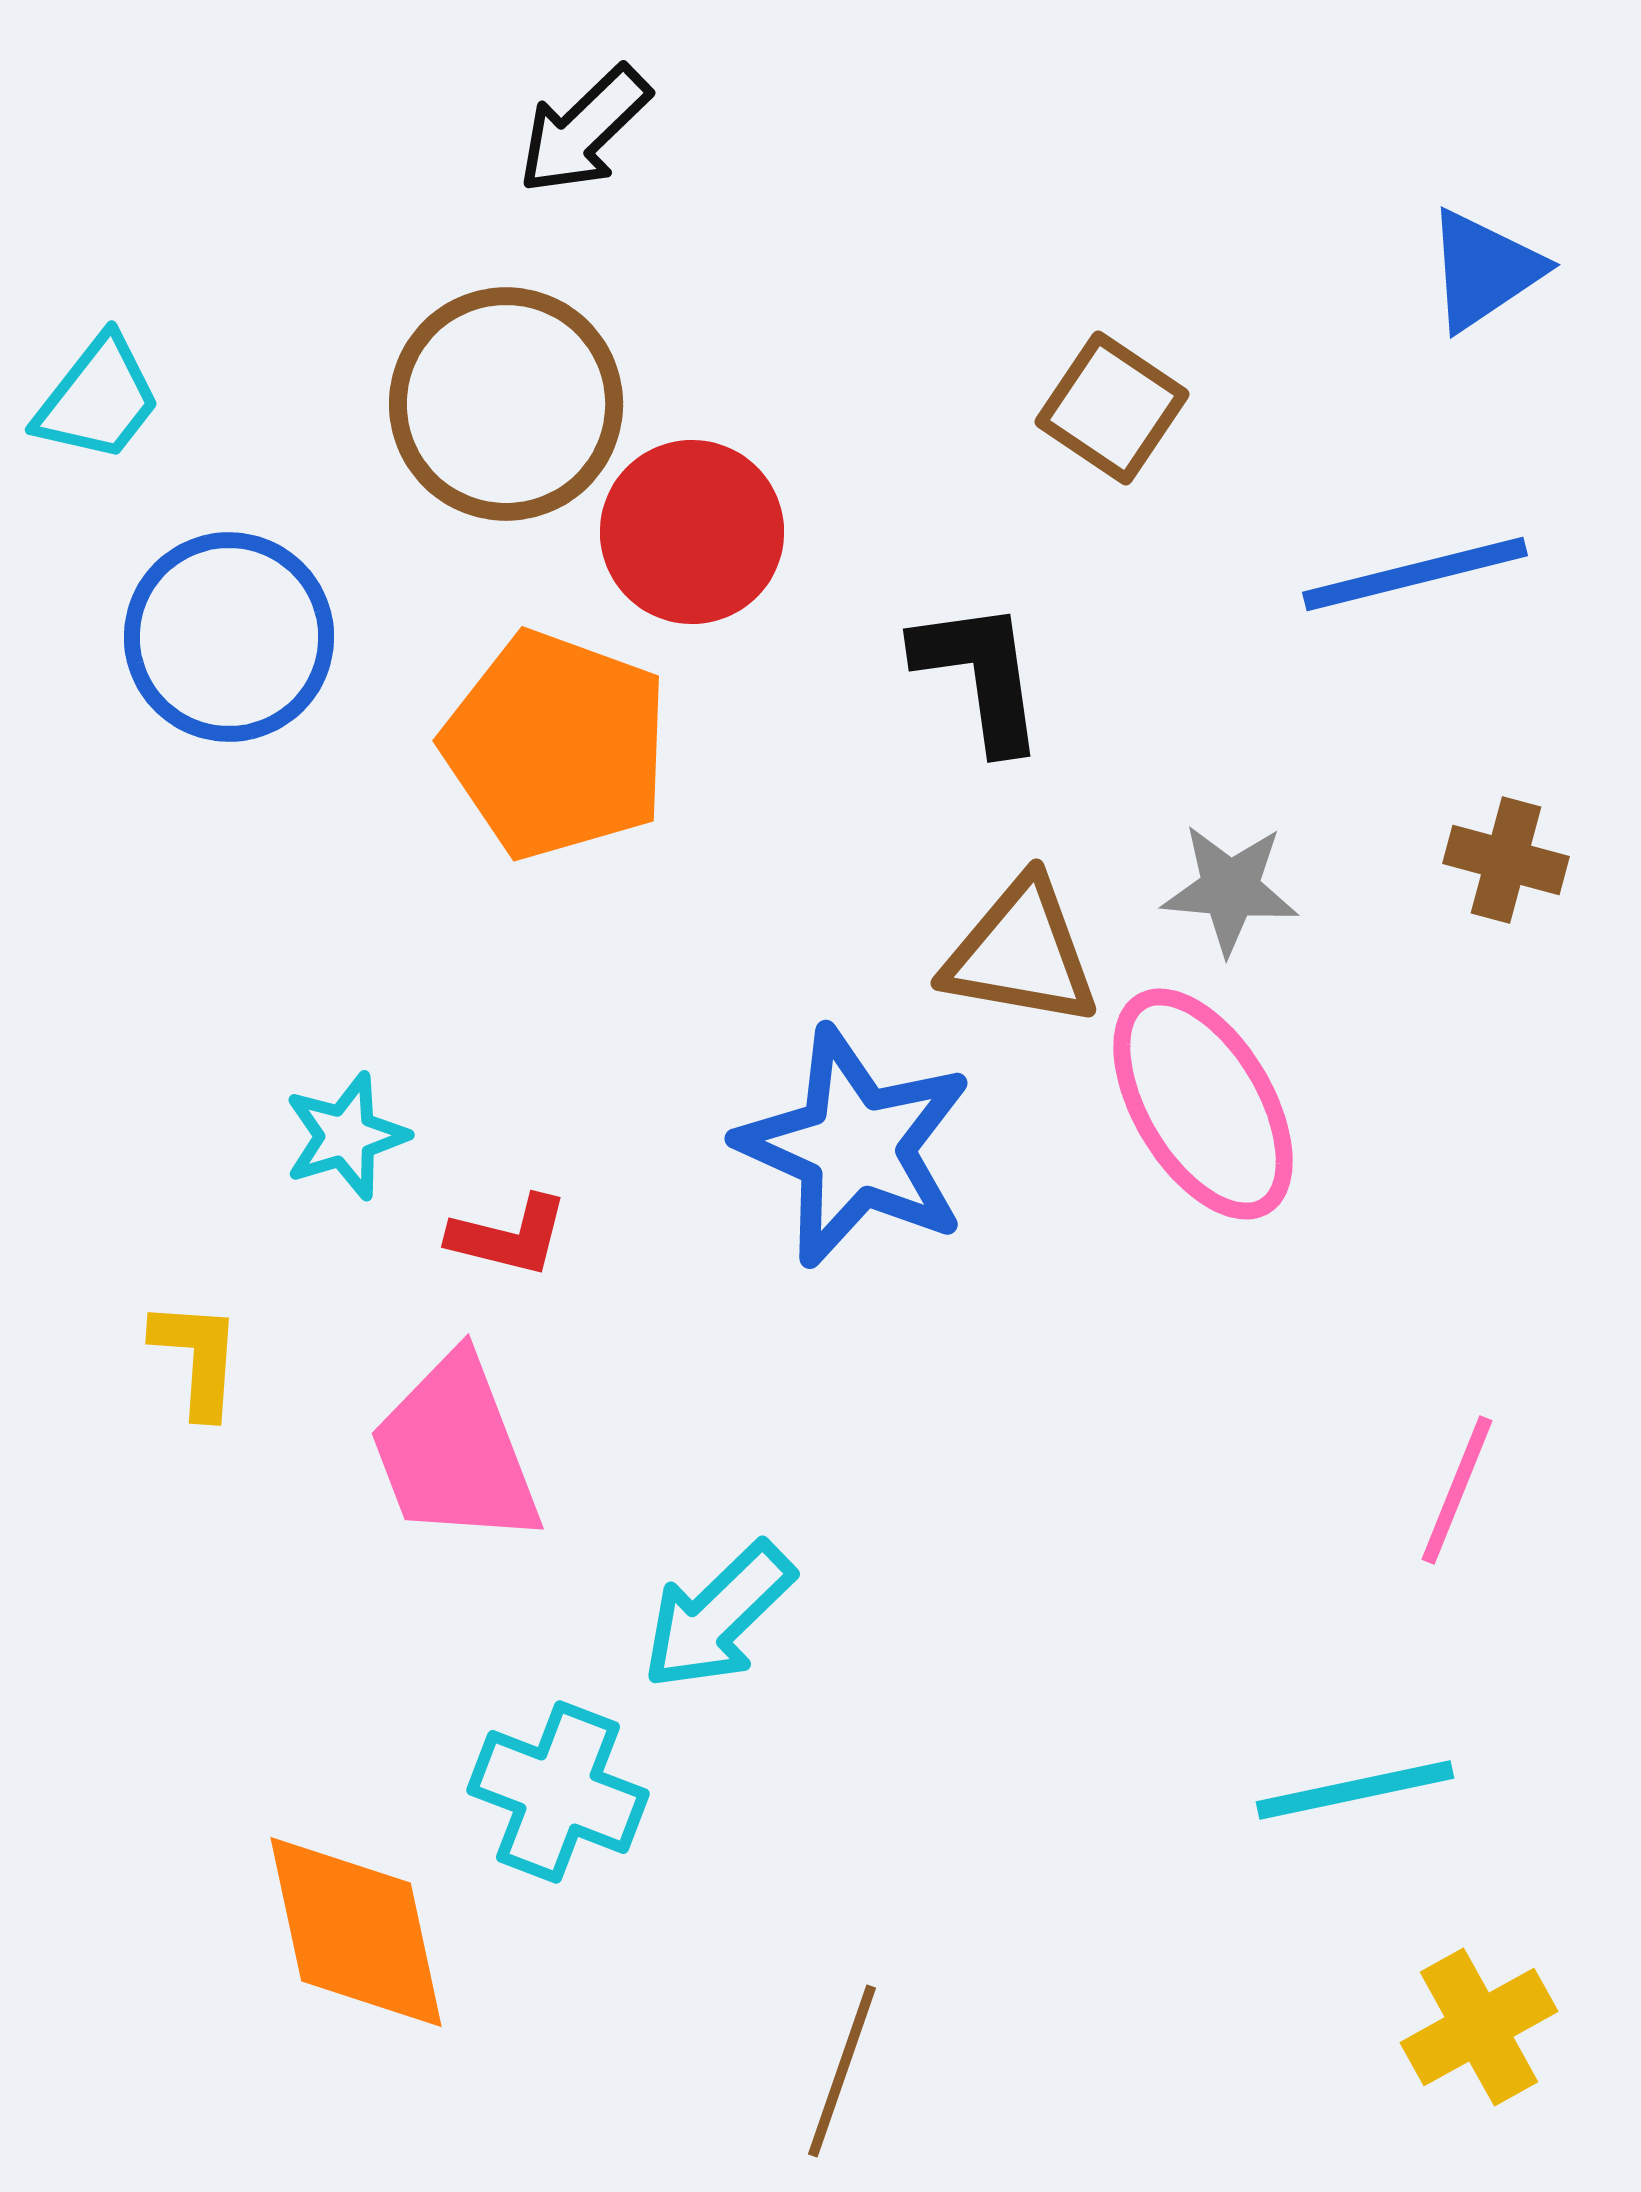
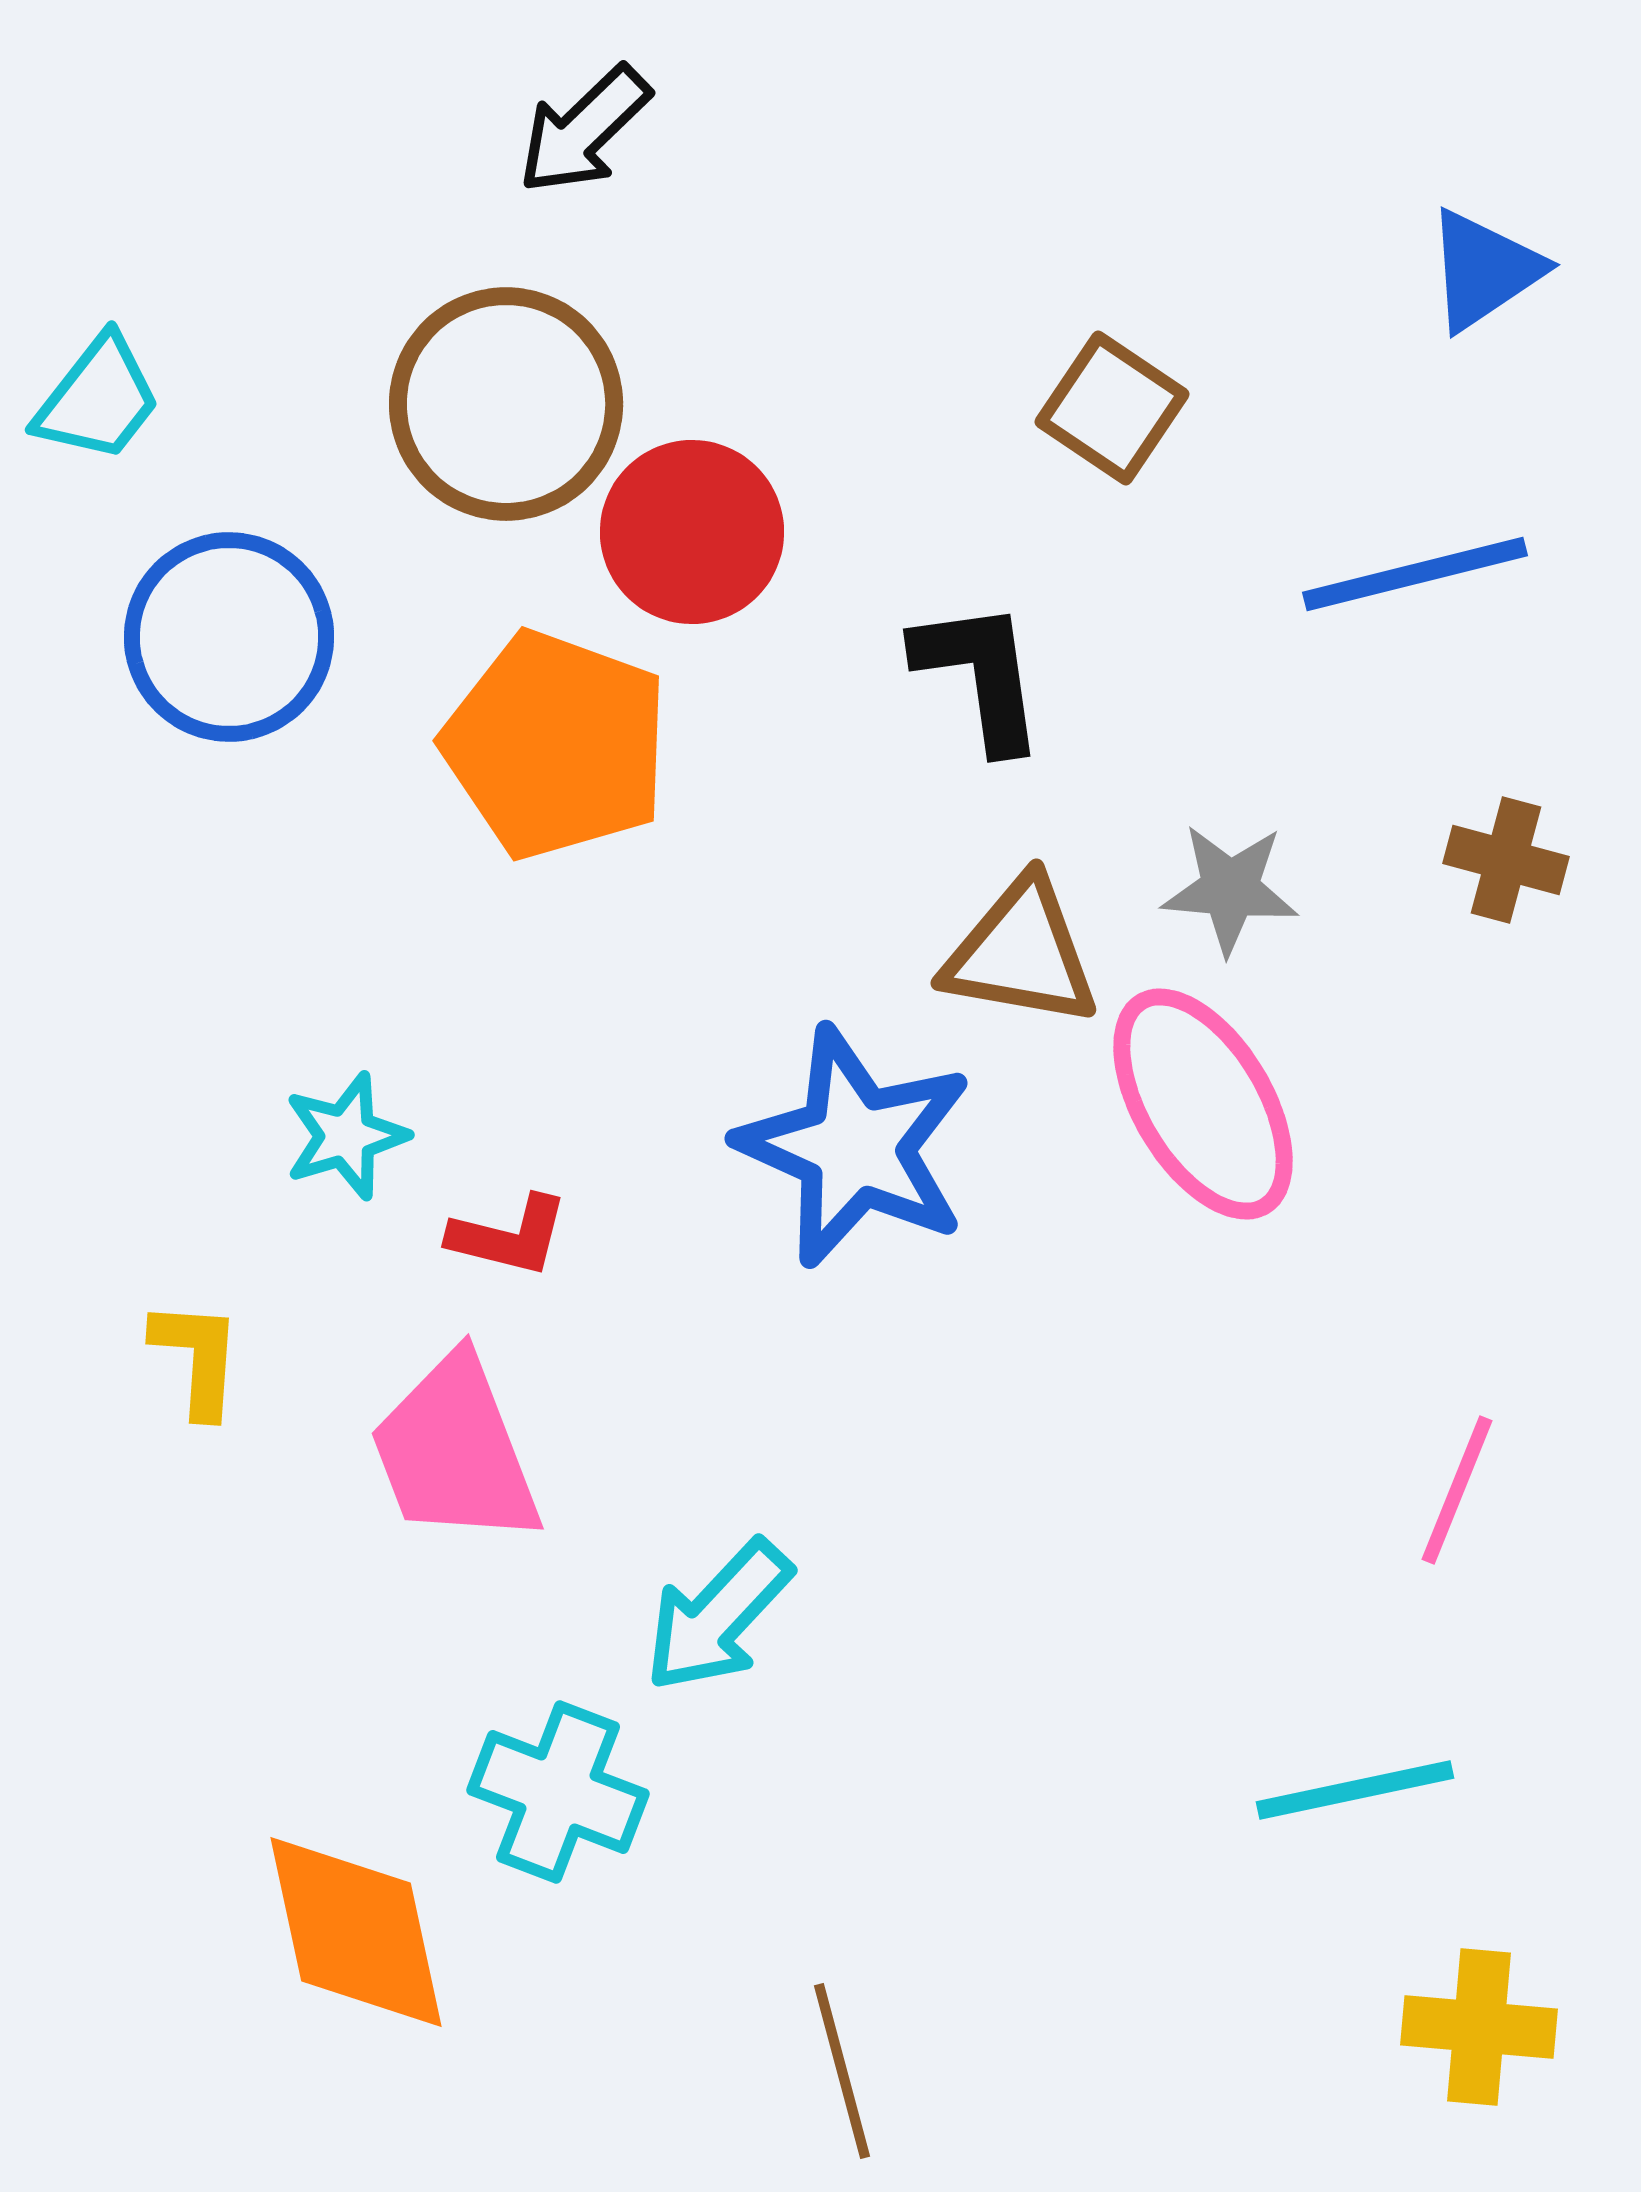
cyan arrow: rotated 3 degrees counterclockwise
yellow cross: rotated 34 degrees clockwise
brown line: rotated 34 degrees counterclockwise
